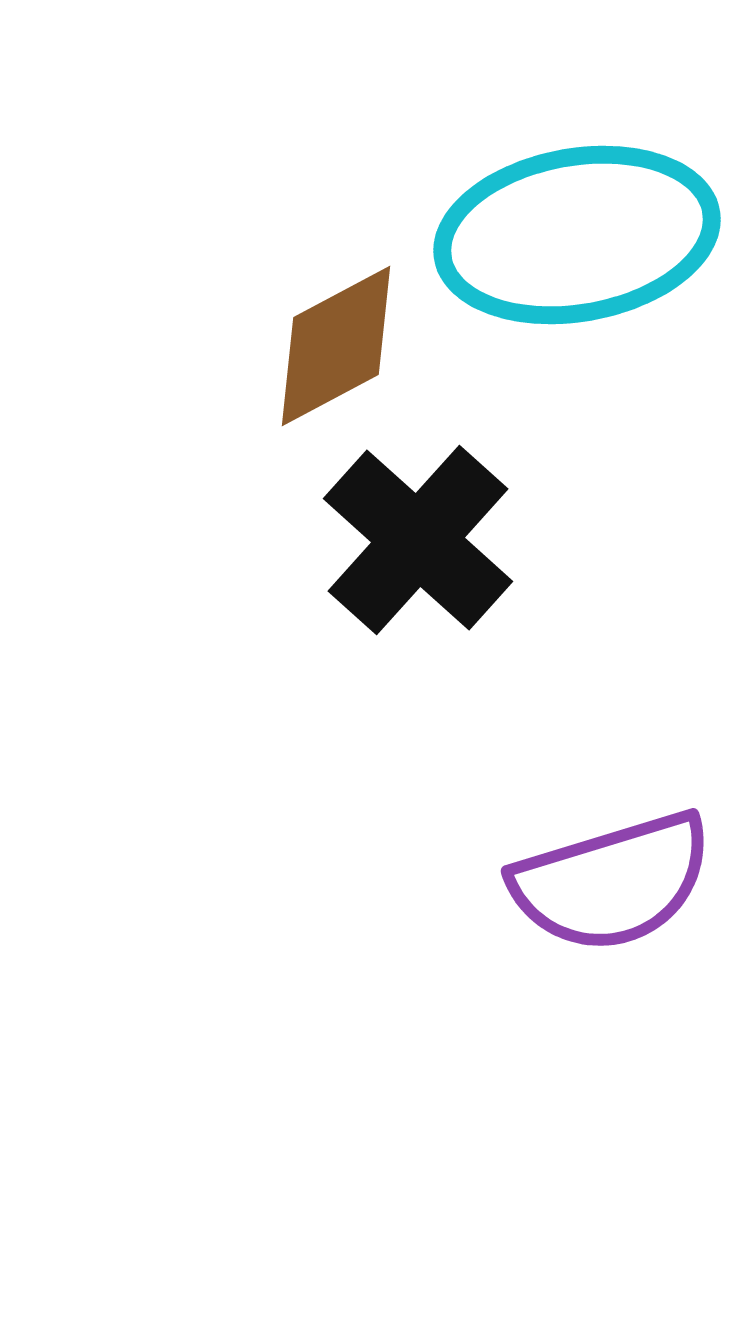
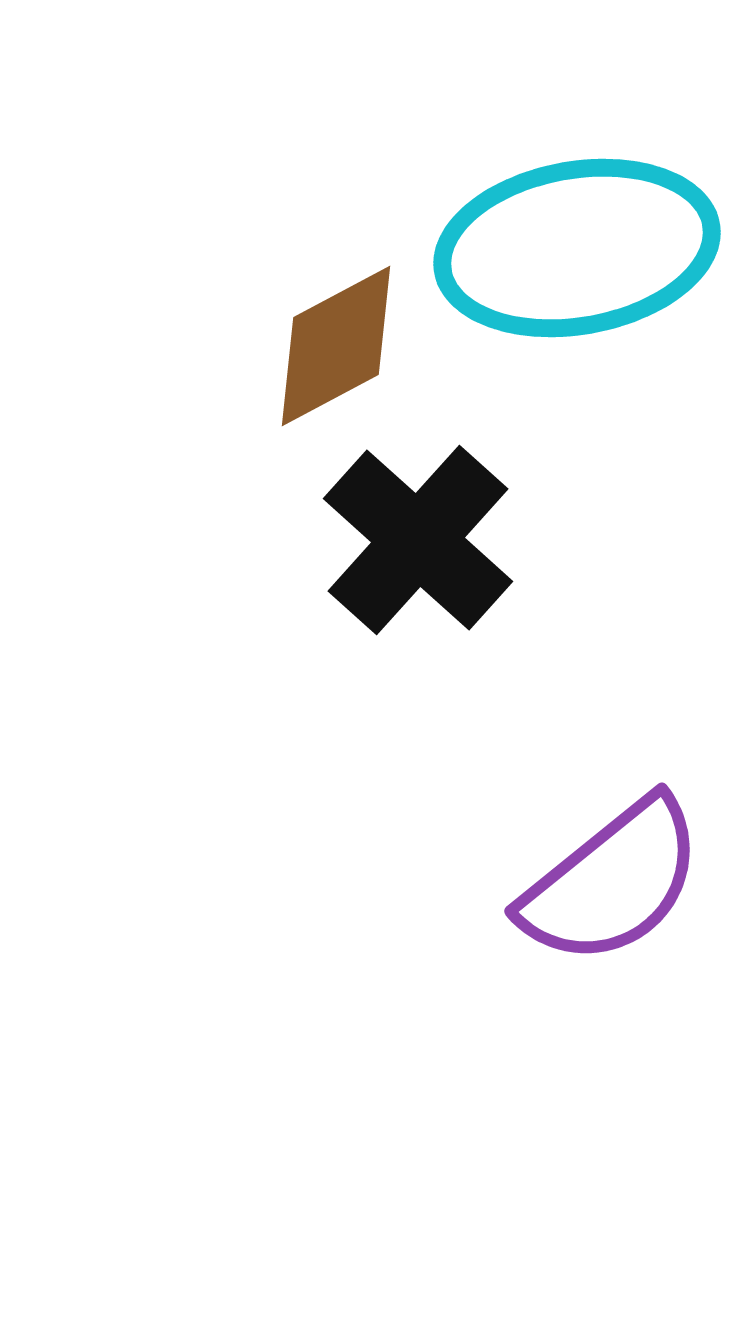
cyan ellipse: moved 13 px down
purple semicircle: rotated 22 degrees counterclockwise
